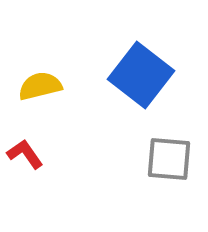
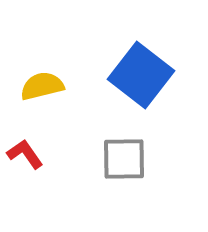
yellow semicircle: moved 2 px right
gray square: moved 45 px left; rotated 6 degrees counterclockwise
